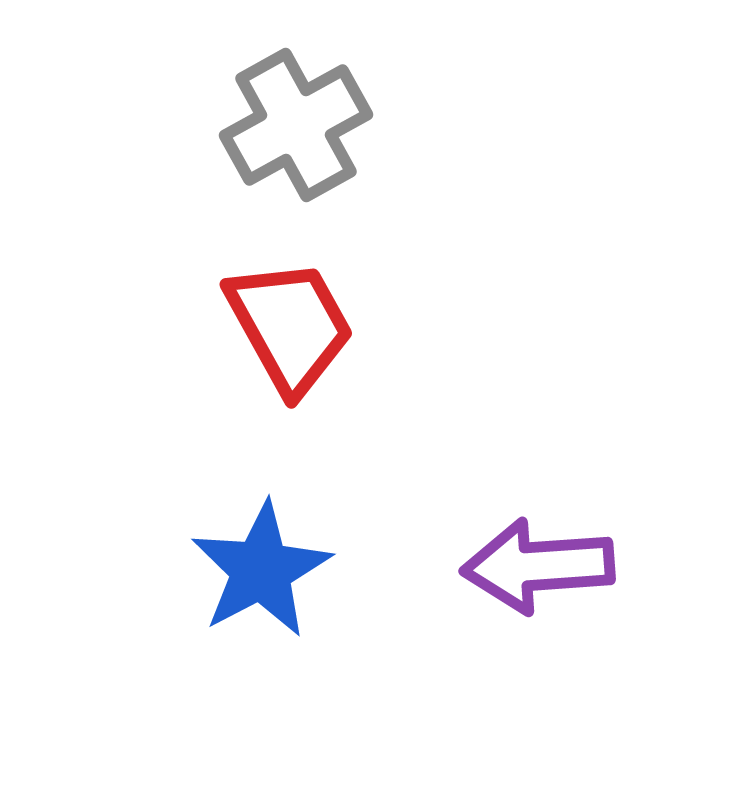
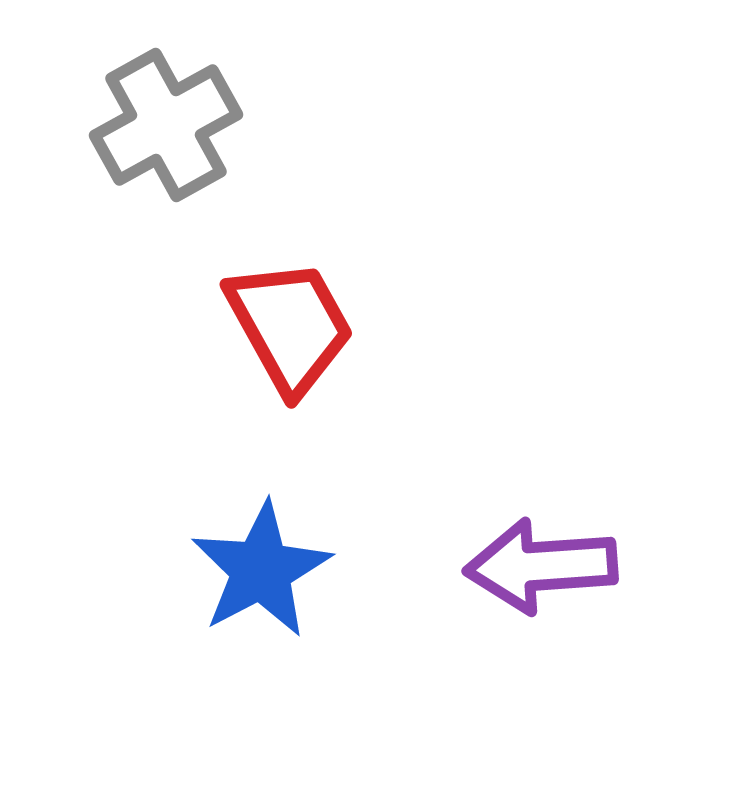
gray cross: moved 130 px left
purple arrow: moved 3 px right
